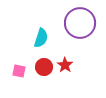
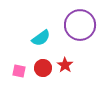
purple circle: moved 2 px down
cyan semicircle: rotated 36 degrees clockwise
red circle: moved 1 px left, 1 px down
